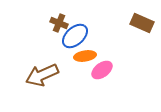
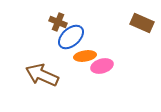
brown cross: moved 1 px left, 1 px up
blue ellipse: moved 4 px left, 1 px down
pink ellipse: moved 4 px up; rotated 20 degrees clockwise
brown arrow: rotated 48 degrees clockwise
